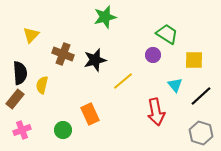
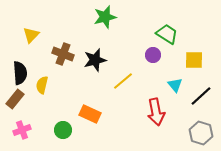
orange rectangle: rotated 40 degrees counterclockwise
